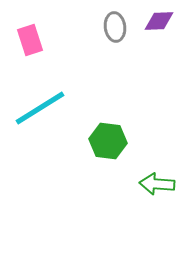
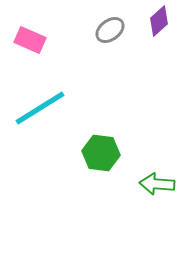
purple diamond: rotated 40 degrees counterclockwise
gray ellipse: moved 5 px left, 3 px down; rotated 60 degrees clockwise
pink rectangle: rotated 48 degrees counterclockwise
green hexagon: moved 7 px left, 12 px down
